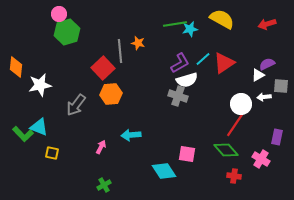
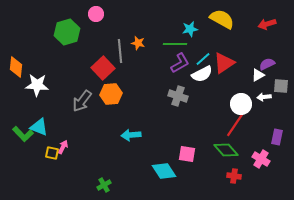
pink circle: moved 37 px right
green line: moved 20 px down; rotated 10 degrees clockwise
white semicircle: moved 15 px right, 6 px up; rotated 10 degrees counterclockwise
white star: moved 3 px left; rotated 15 degrees clockwise
gray arrow: moved 6 px right, 4 px up
pink arrow: moved 38 px left
